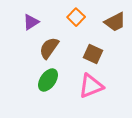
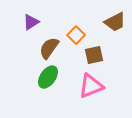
orange square: moved 18 px down
brown square: moved 1 px right, 1 px down; rotated 36 degrees counterclockwise
green ellipse: moved 3 px up
